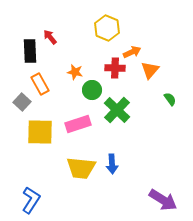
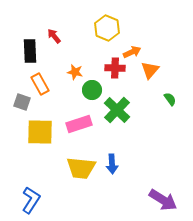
red arrow: moved 4 px right, 1 px up
gray square: rotated 24 degrees counterclockwise
pink rectangle: moved 1 px right
